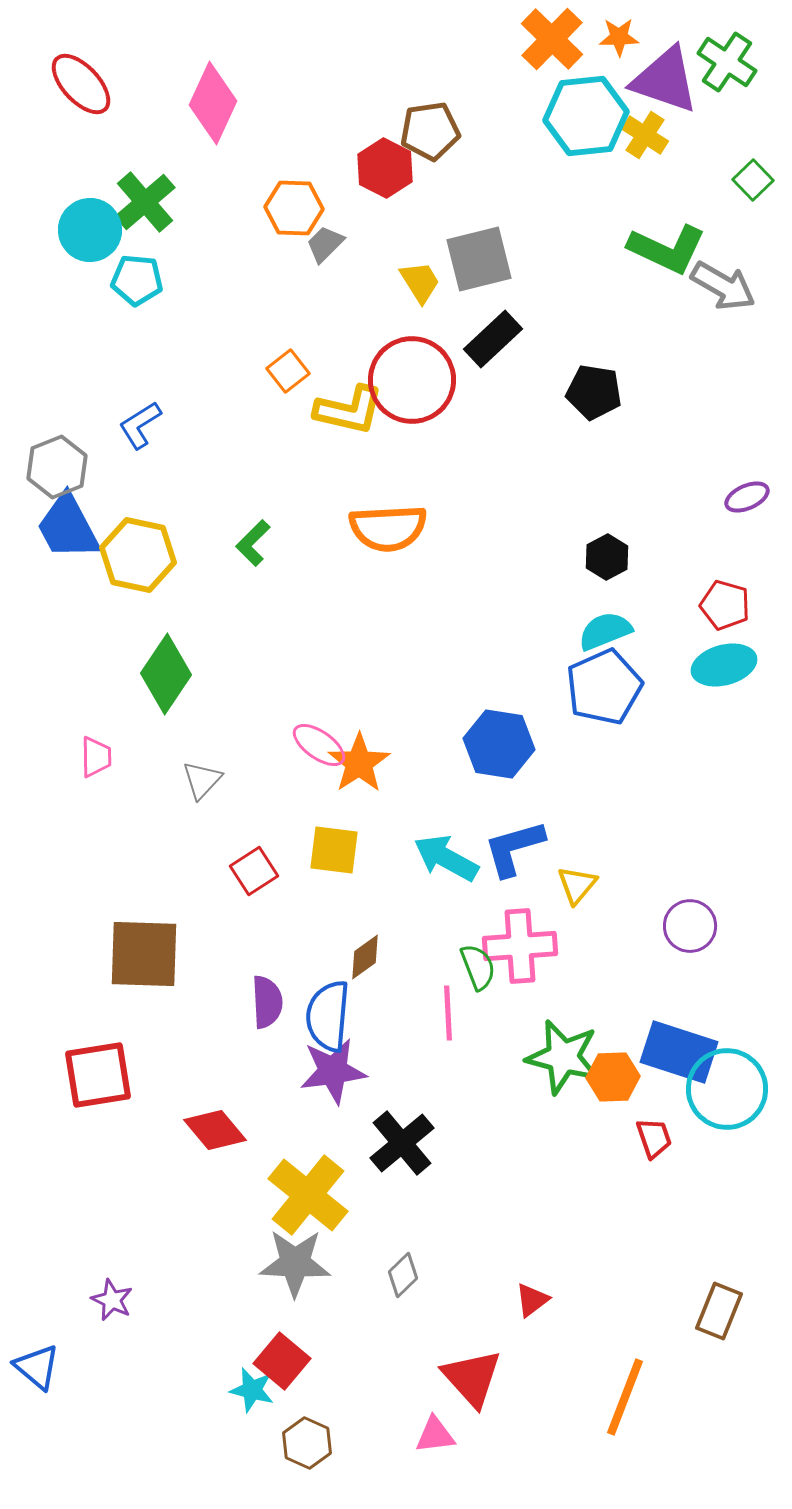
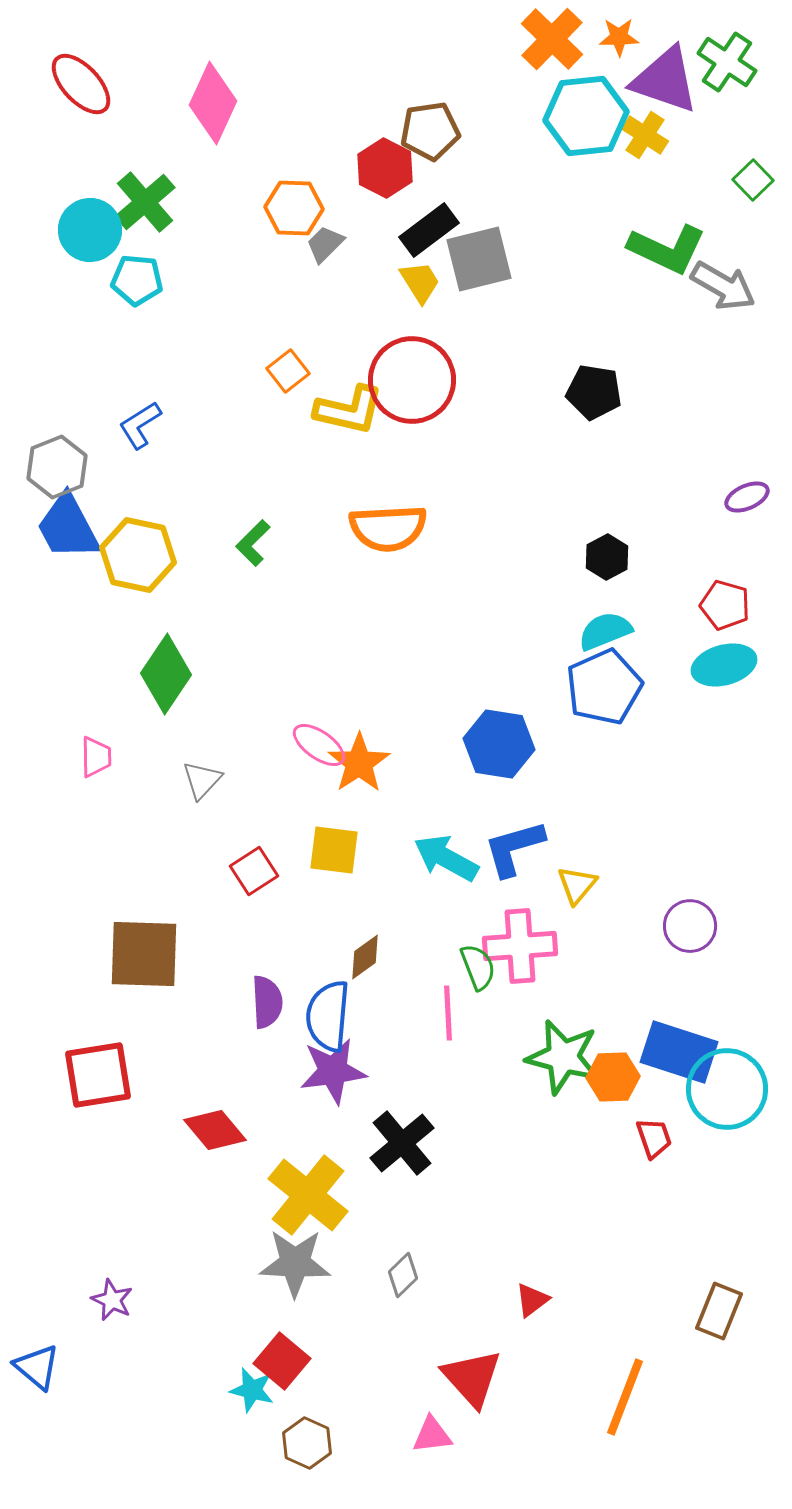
black rectangle at (493, 339): moved 64 px left, 109 px up; rotated 6 degrees clockwise
pink triangle at (435, 1435): moved 3 px left
